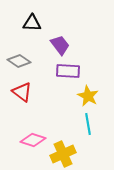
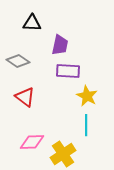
purple trapezoid: rotated 50 degrees clockwise
gray diamond: moved 1 px left
red triangle: moved 3 px right, 5 px down
yellow star: moved 1 px left
cyan line: moved 2 px left, 1 px down; rotated 10 degrees clockwise
pink diamond: moved 1 px left, 2 px down; rotated 20 degrees counterclockwise
yellow cross: rotated 10 degrees counterclockwise
